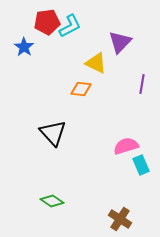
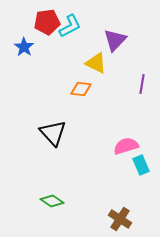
purple triangle: moved 5 px left, 2 px up
